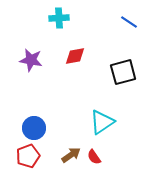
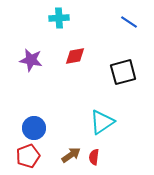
red semicircle: rotated 42 degrees clockwise
